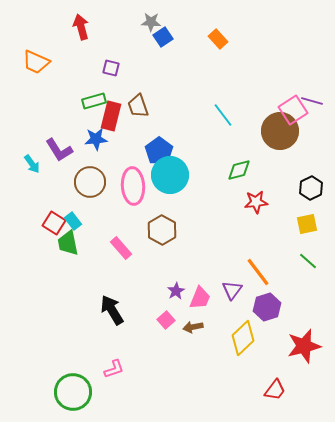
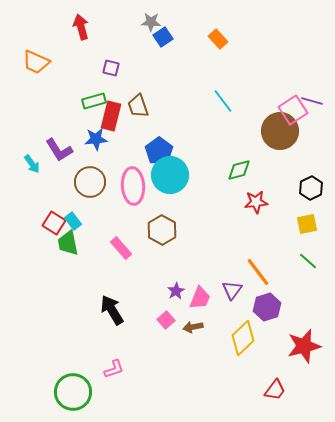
cyan line at (223, 115): moved 14 px up
